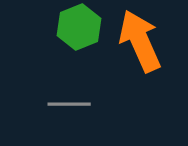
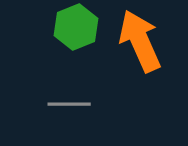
green hexagon: moved 3 px left
